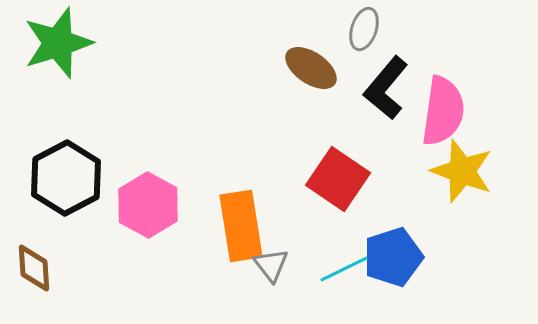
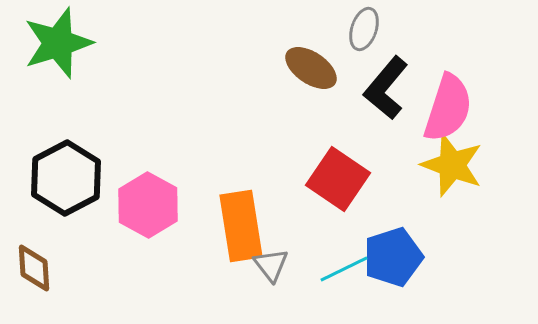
pink semicircle: moved 5 px right, 3 px up; rotated 10 degrees clockwise
yellow star: moved 10 px left, 6 px up
